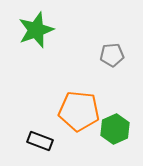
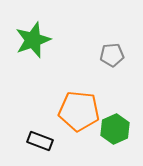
green star: moved 3 px left, 10 px down
